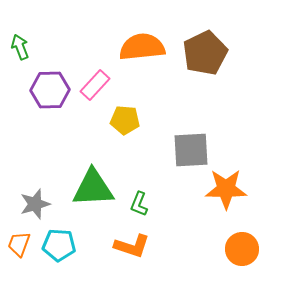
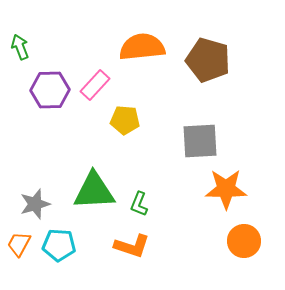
brown pentagon: moved 3 px right, 7 px down; rotated 30 degrees counterclockwise
gray square: moved 9 px right, 9 px up
green triangle: moved 1 px right, 3 px down
orange trapezoid: rotated 8 degrees clockwise
orange circle: moved 2 px right, 8 px up
